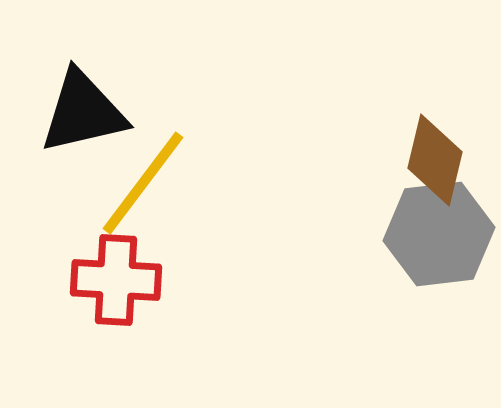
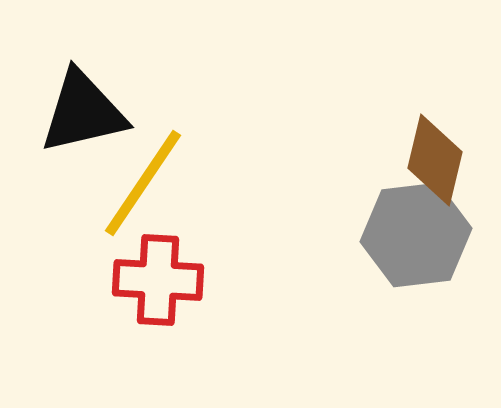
yellow line: rotated 3 degrees counterclockwise
gray hexagon: moved 23 px left, 1 px down
red cross: moved 42 px right
